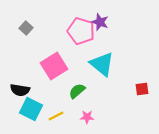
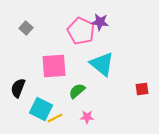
purple star: rotated 12 degrees counterclockwise
pink pentagon: rotated 8 degrees clockwise
pink square: rotated 28 degrees clockwise
black semicircle: moved 2 px left, 2 px up; rotated 102 degrees clockwise
cyan square: moved 10 px right
yellow line: moved 1 px left, 2 px down
